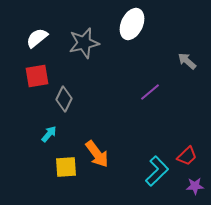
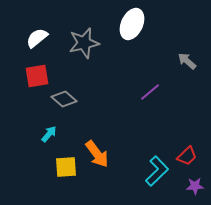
gray diamond: rotated 75 degrees counterclockwise
